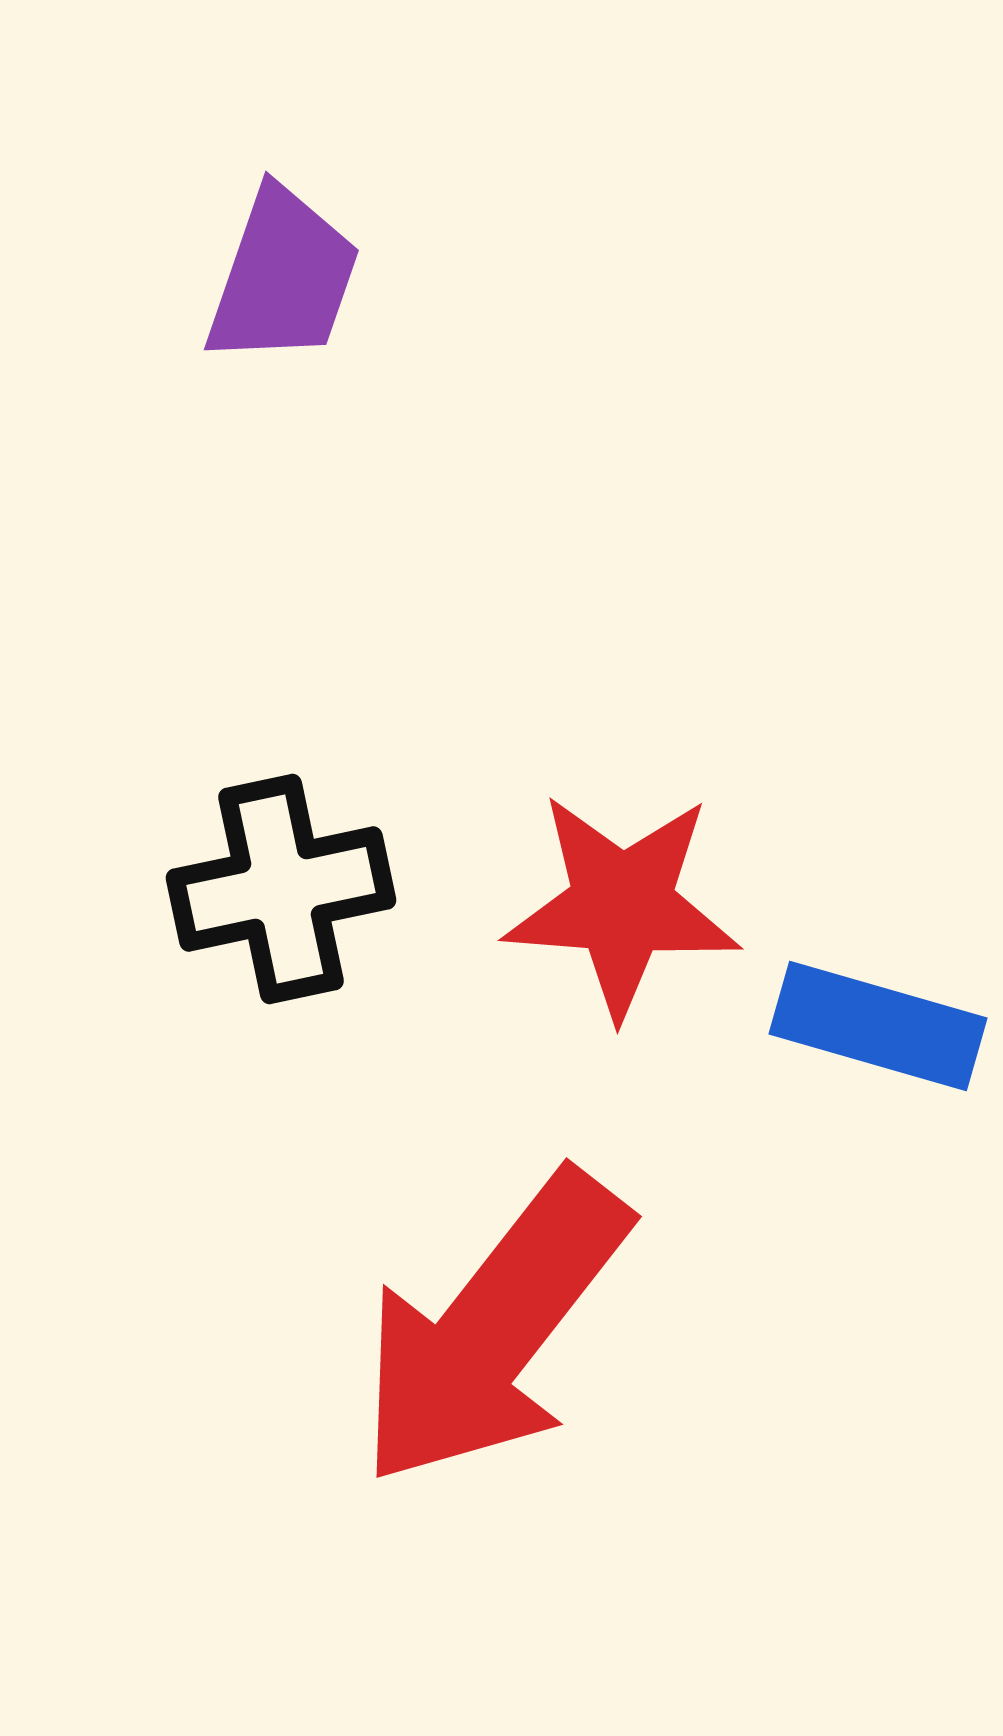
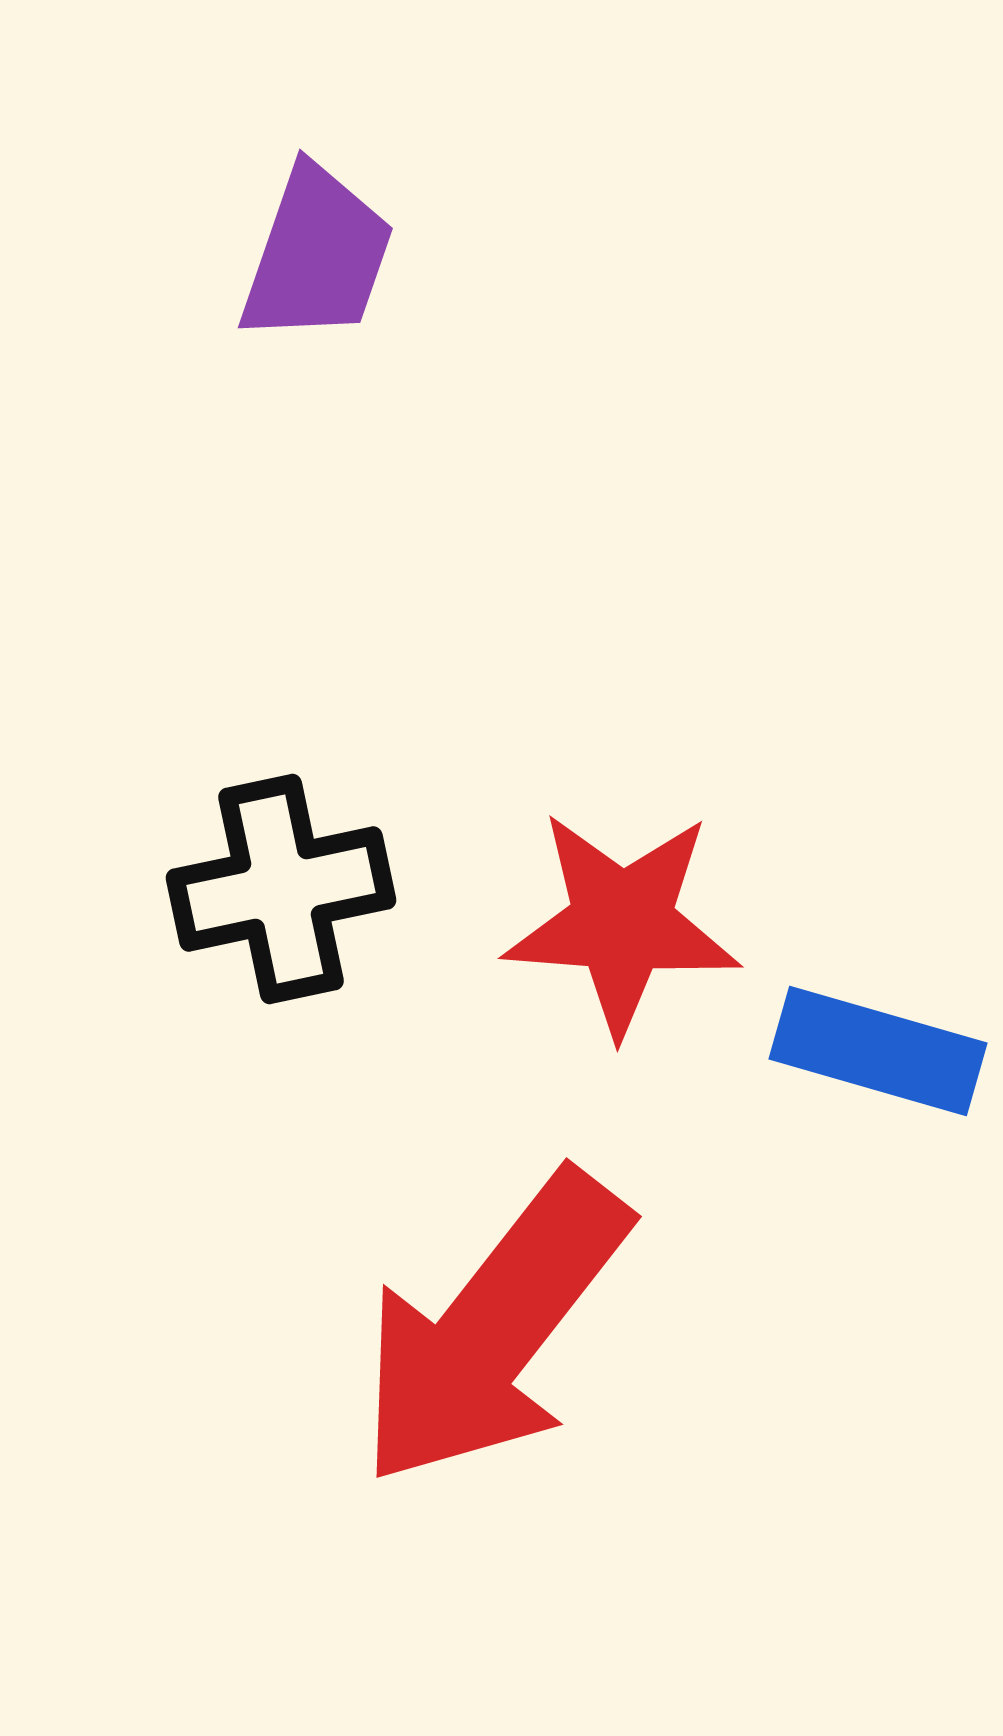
purple trapezoid: moved 34 px right, 22 px up
red star: moved 18 px down
blue rectangle: moved 25 px down
